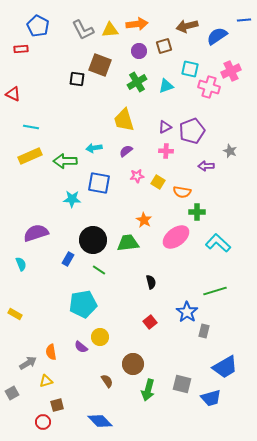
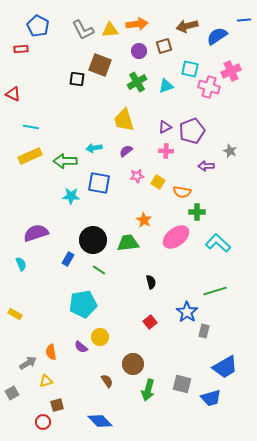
cyan star at (72, 199): moved 1 px left, 3 px up
